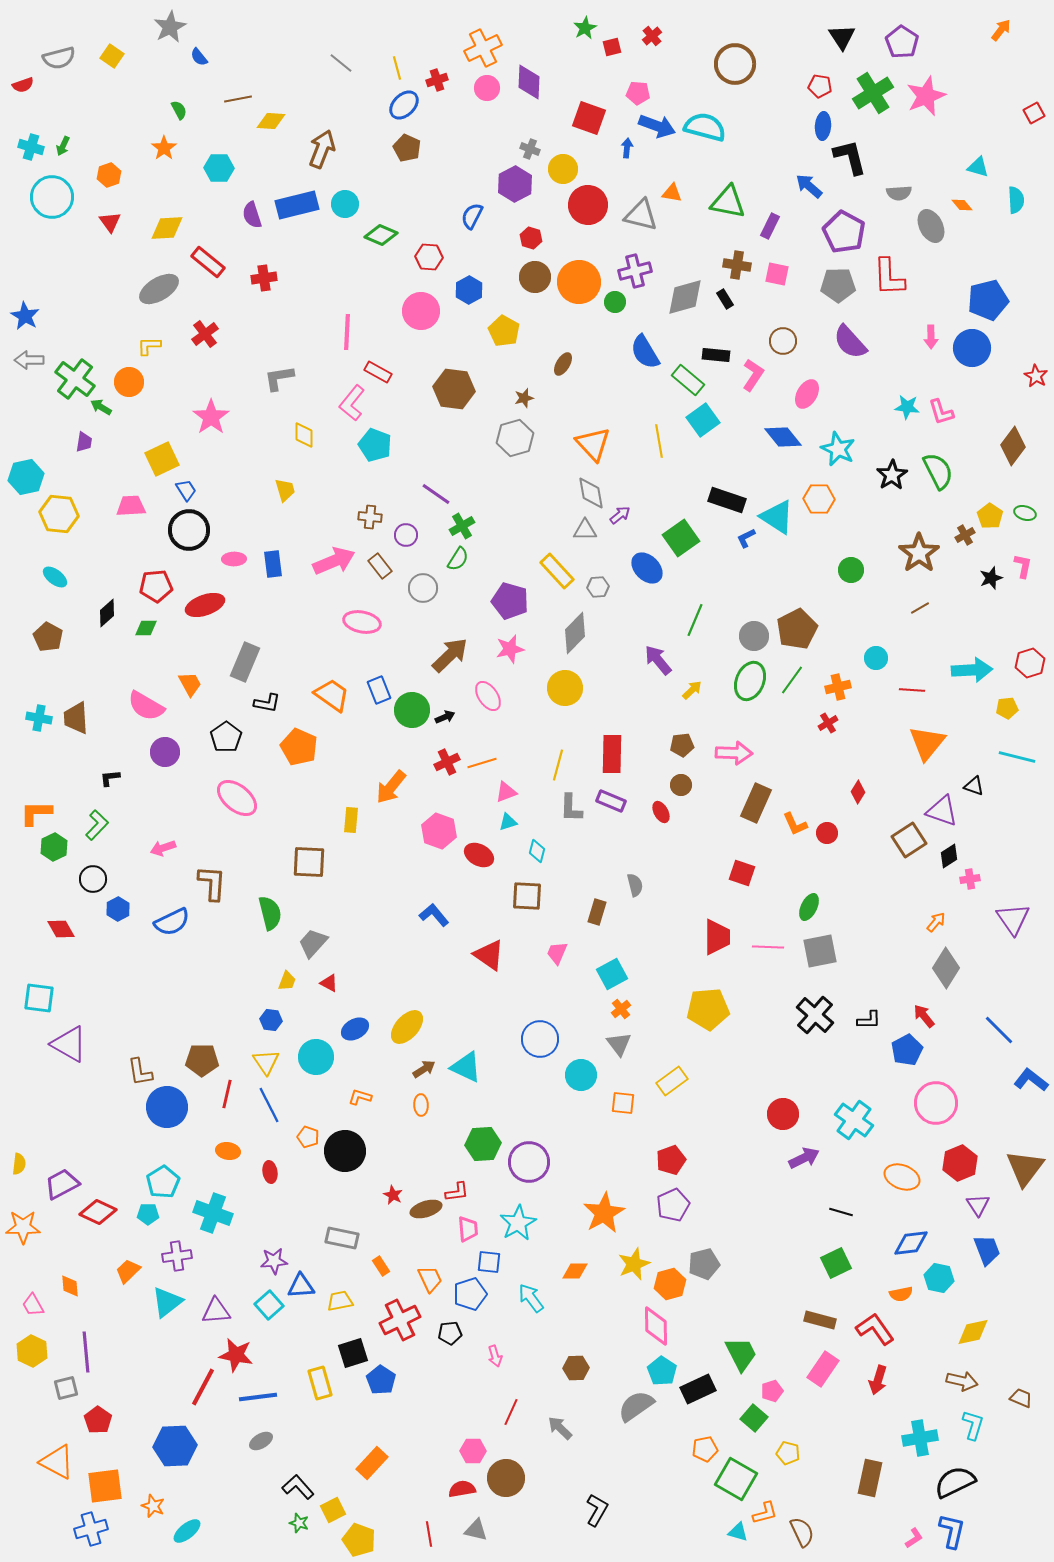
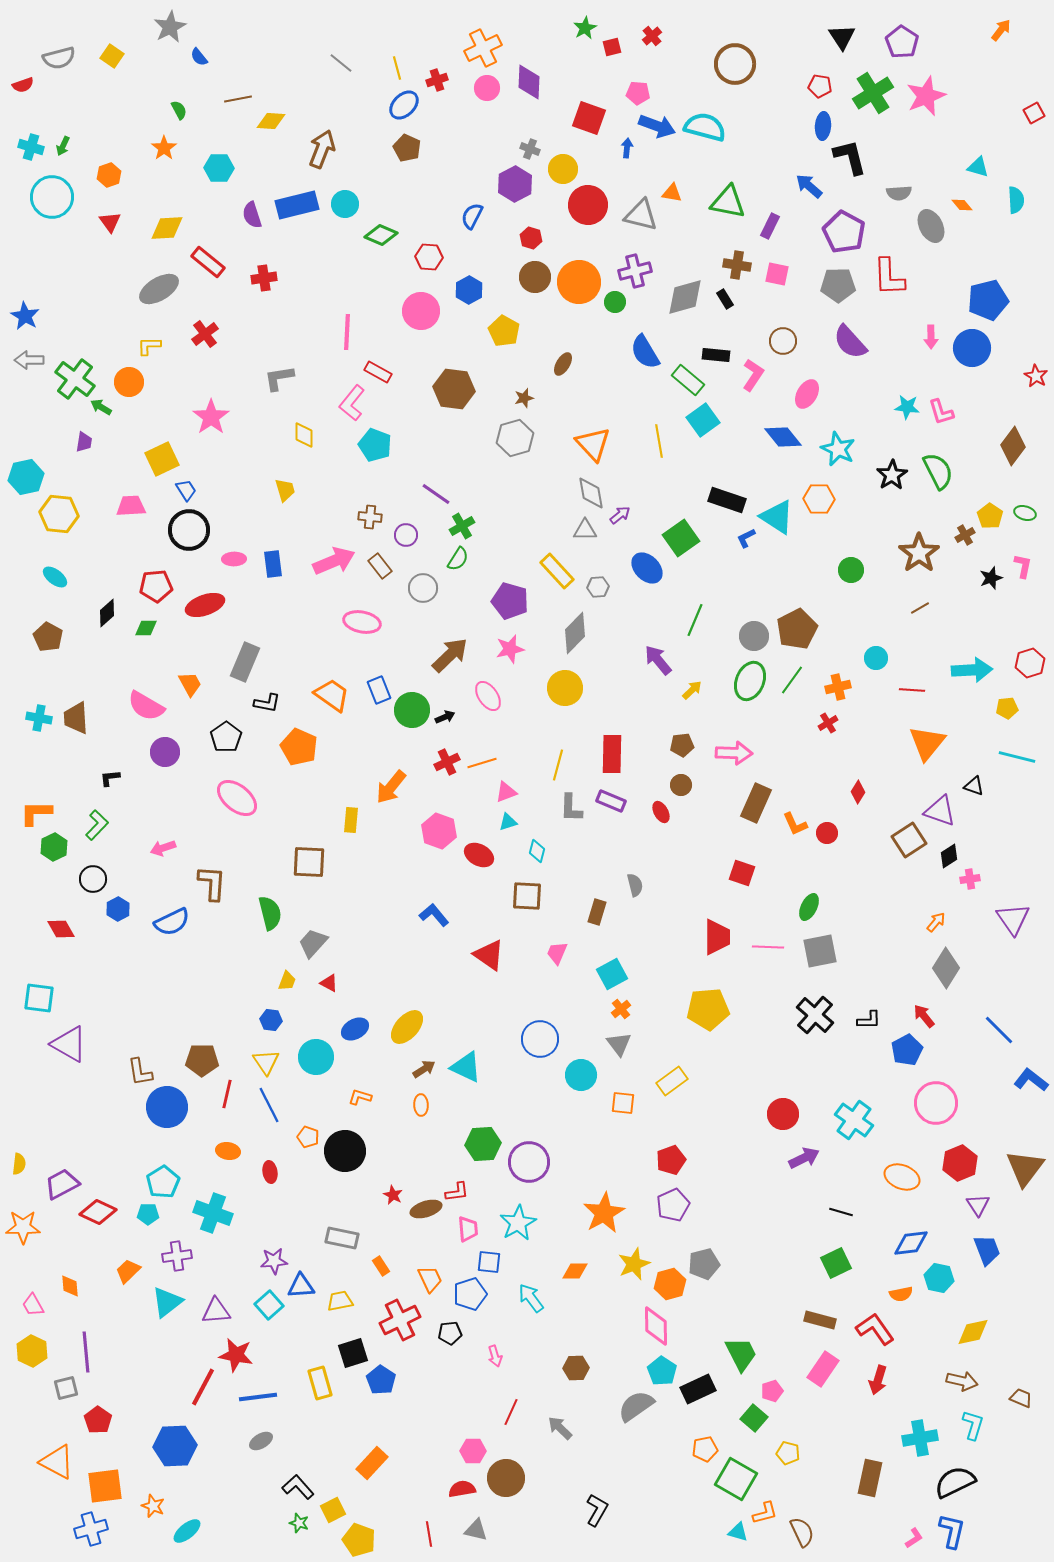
purple triangle at (942, 811): moved 2 px left
